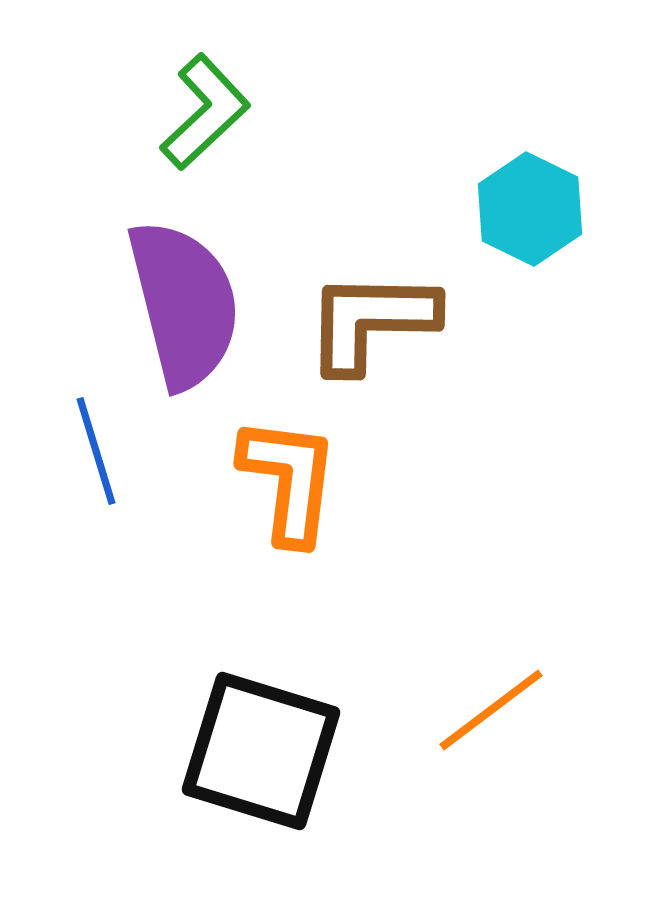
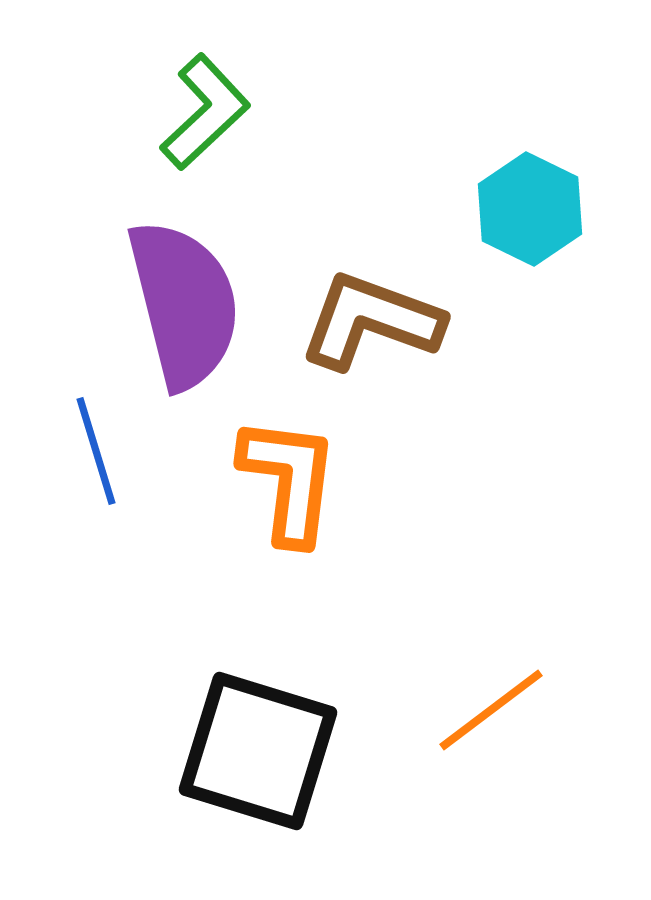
brown L-shape: rotated 19 degrees clockwise
black square: moved 3 px left
